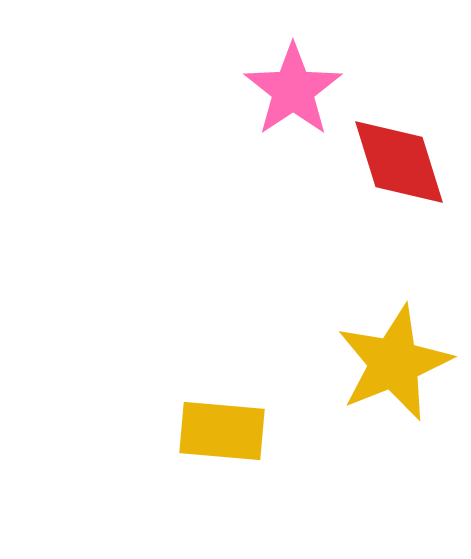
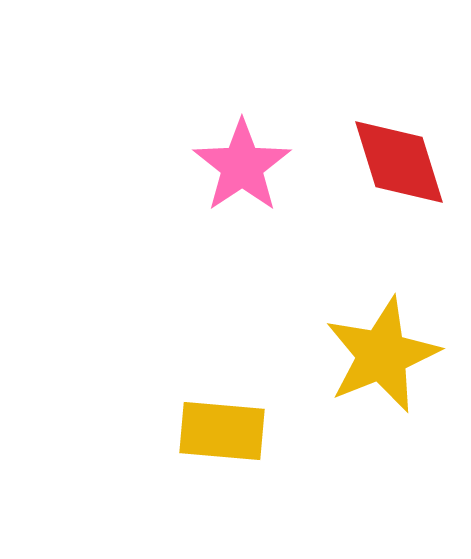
pink star: moved 51 px left, 76 px down
yellow star: moved 12 px left, 8 px up
